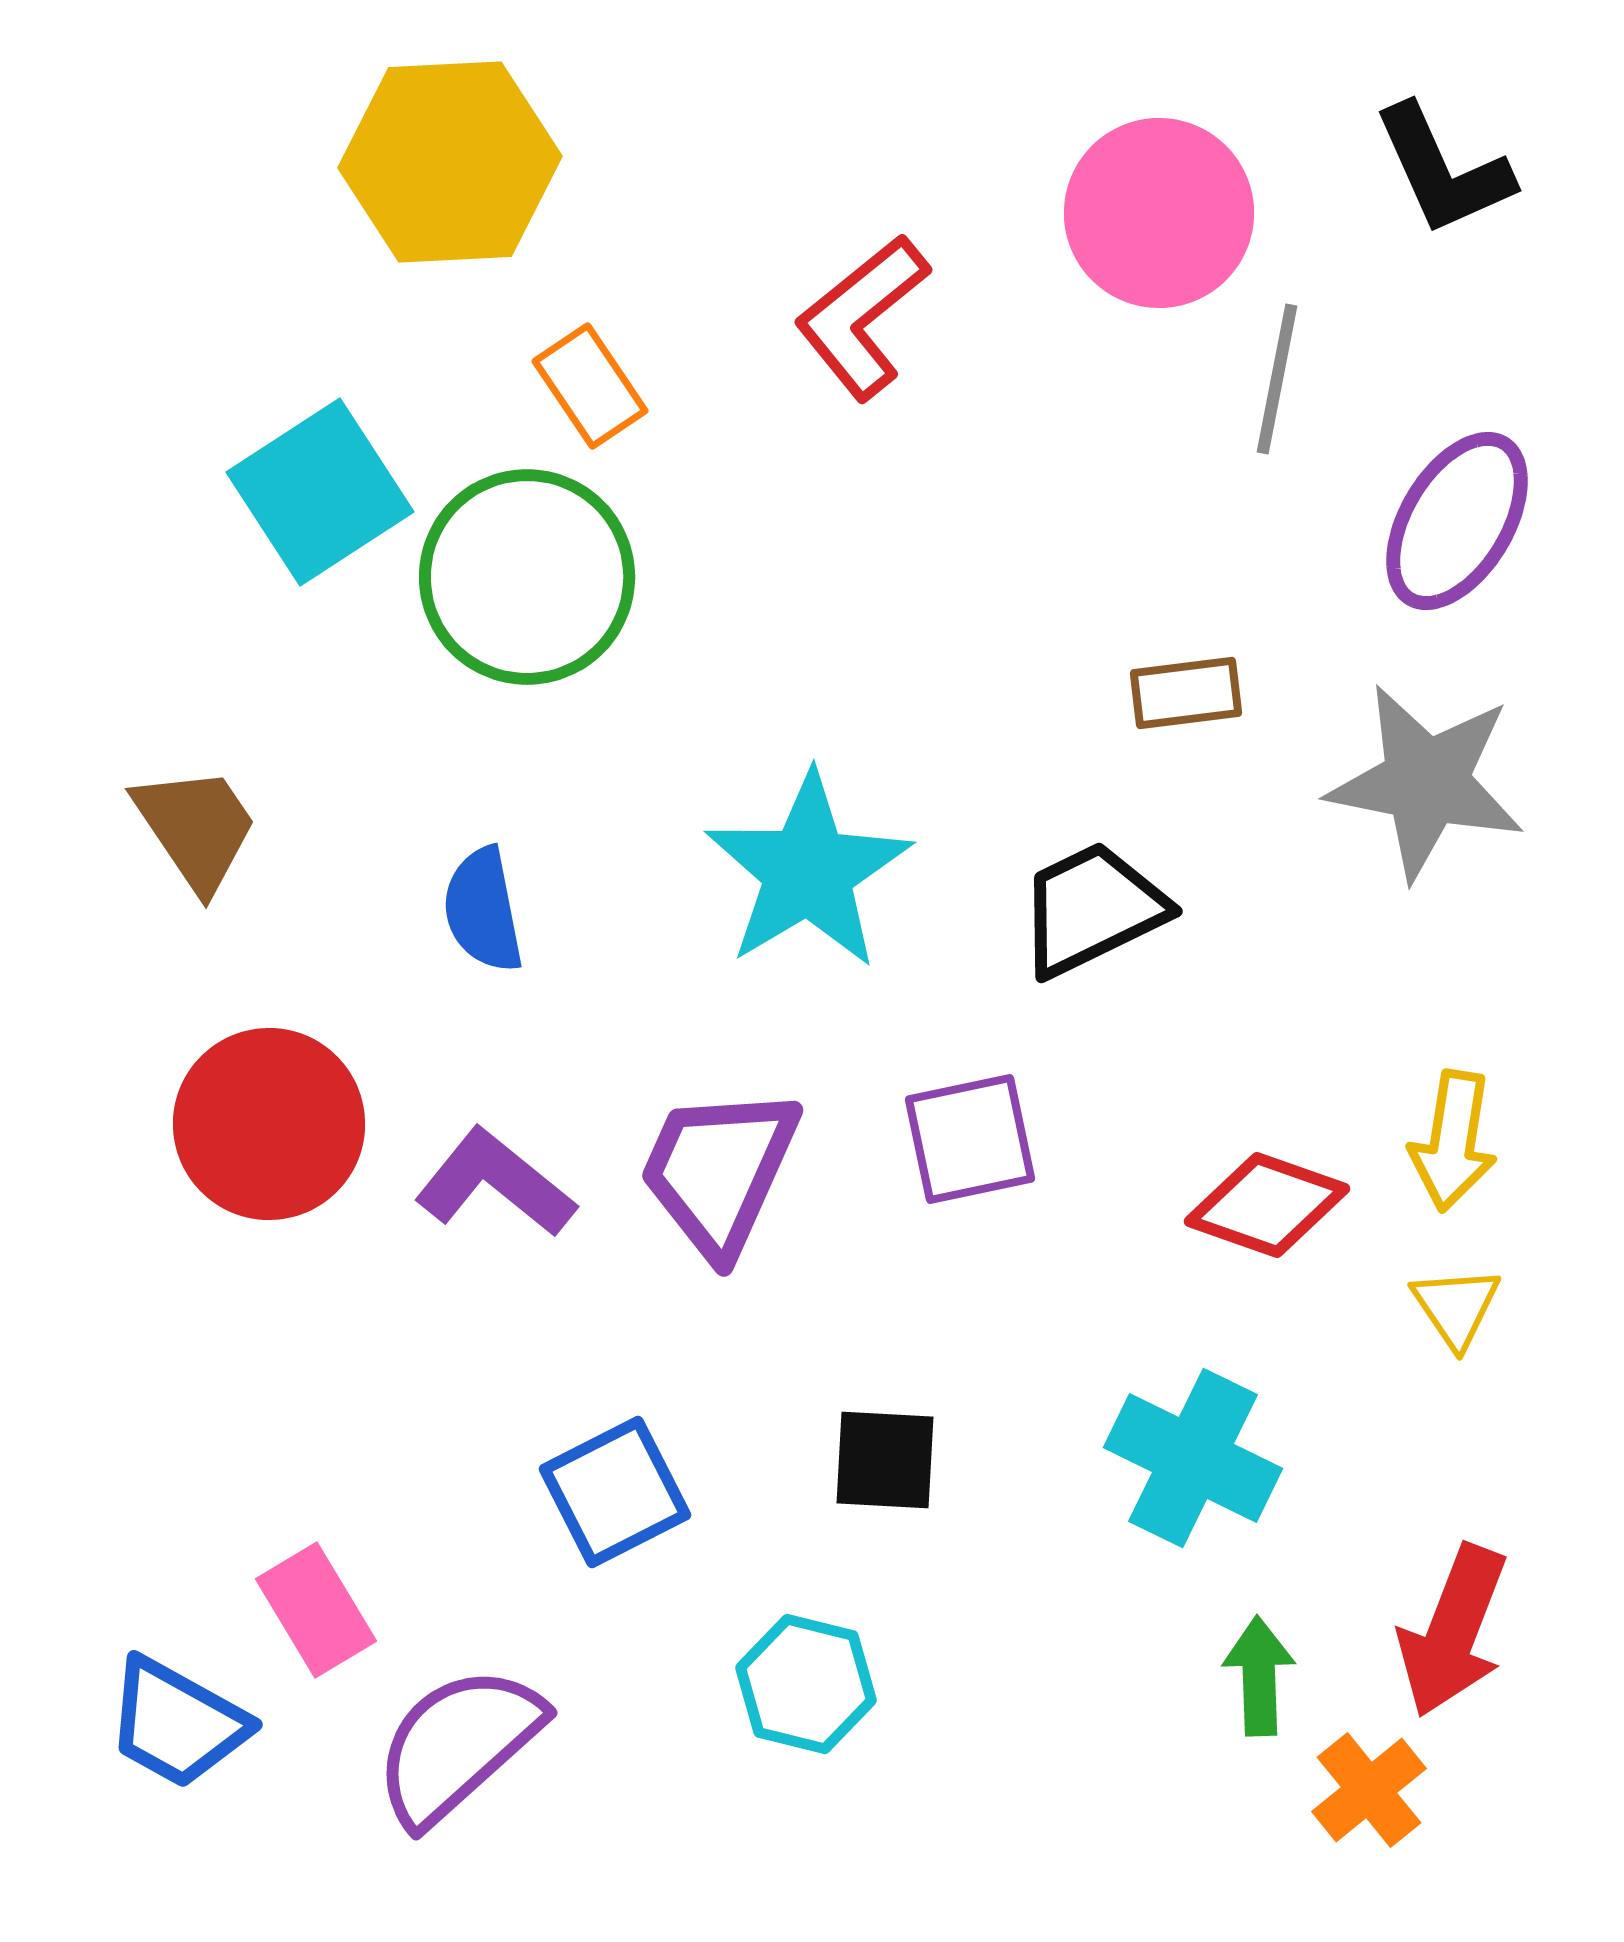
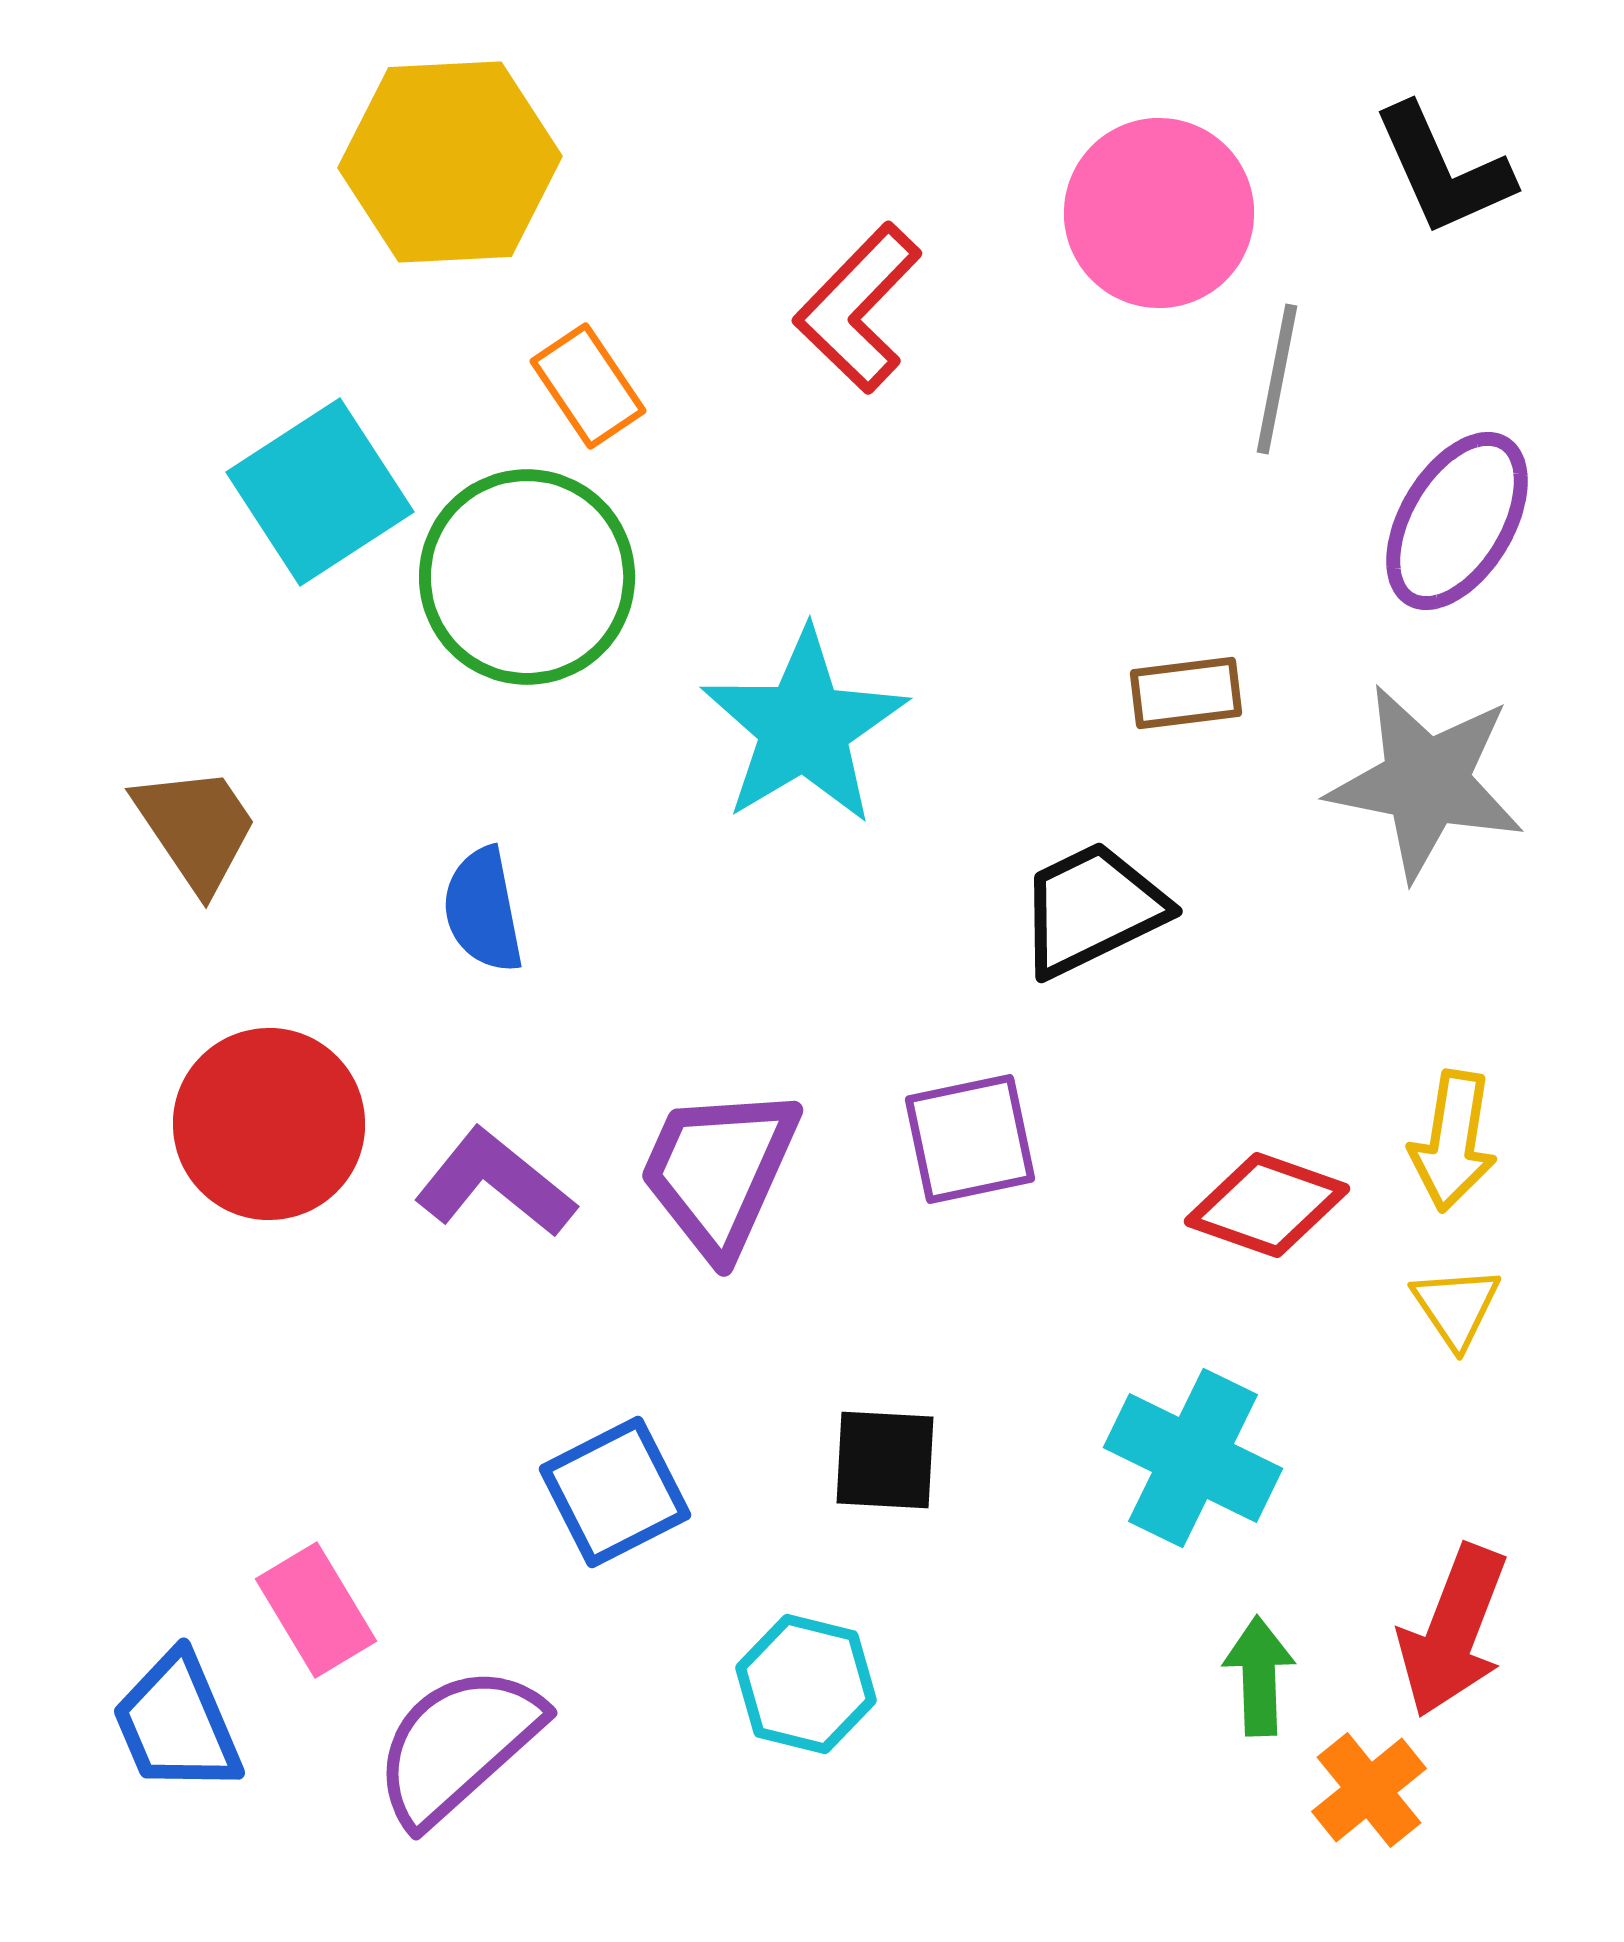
red L-shape: moved 4 px left, 9 px up; rotated 7 degrees counterclockwise
orange rectangle: moved 2 px left
cyan star: moved 4 px left, 144 px up
blue trapezoid: rotated 38 degrees clockwise
